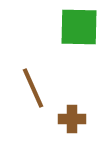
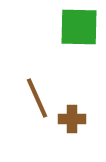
brown line: moved 4 px right, 10 px down
